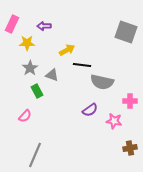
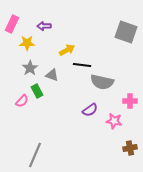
pink semicircle: moved 3 px left, 15 px up
